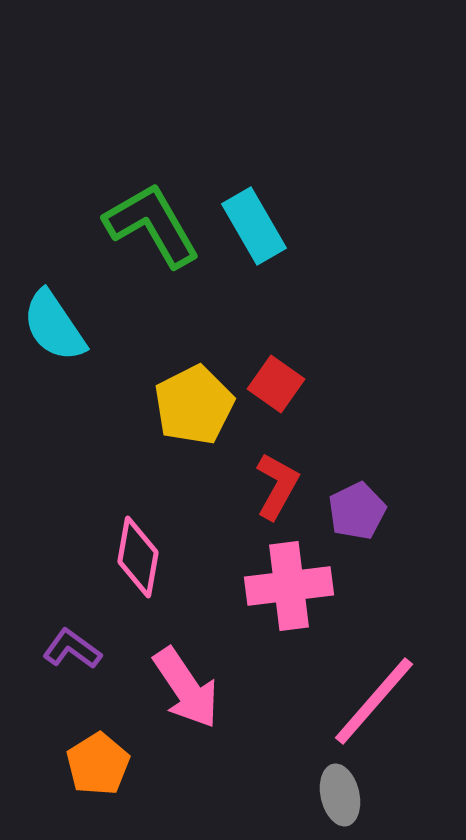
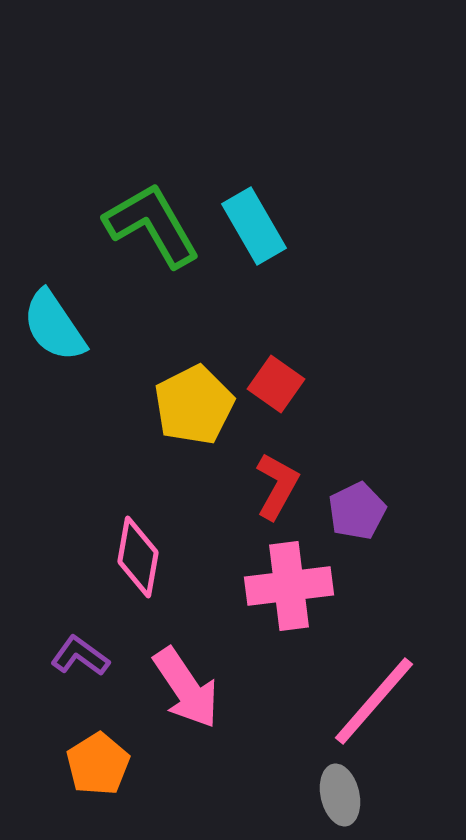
purple L-shape: moved 8 px right, 7 px down
